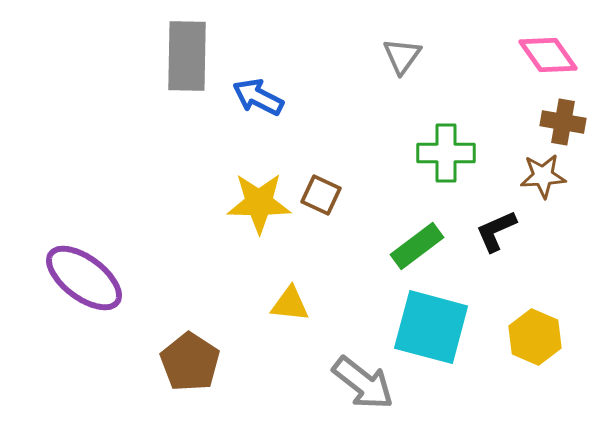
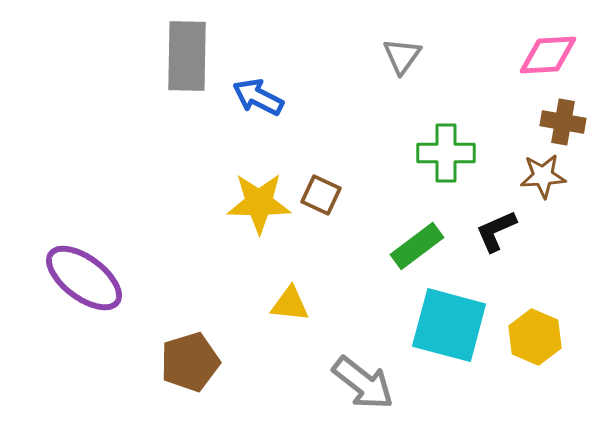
pink diamond: rotated 58 degrees counterclockwise
cyan square: moved 18 px right, 2 px up
brown pentagon: rotated 22 degrees clockwise
